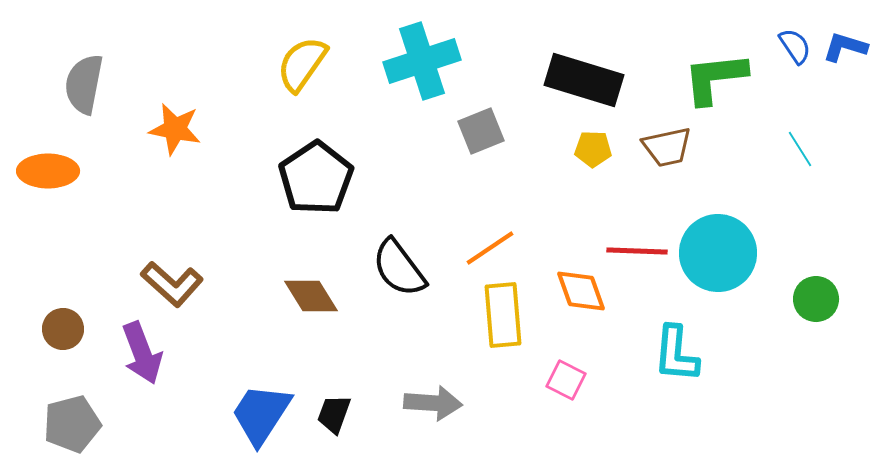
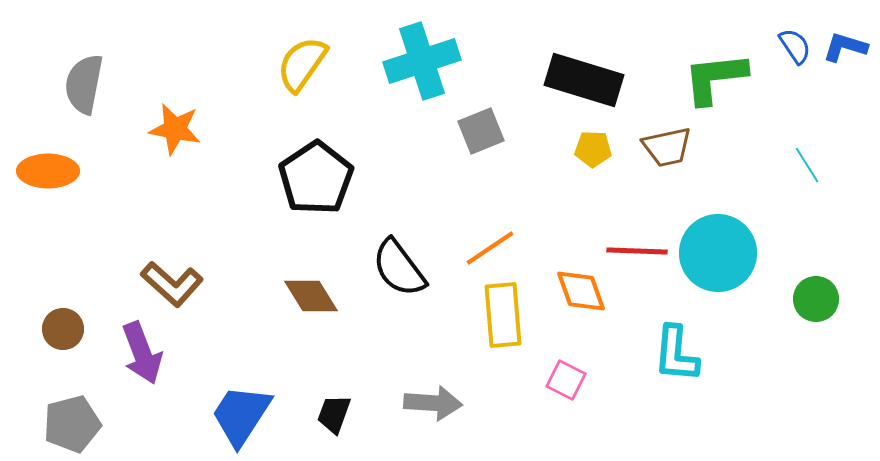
cyan line: moved 7 px right, 16 px down
blue trapezoid: moved 20 px left, 1 px down
